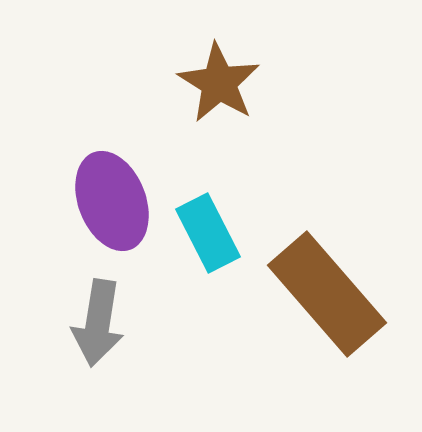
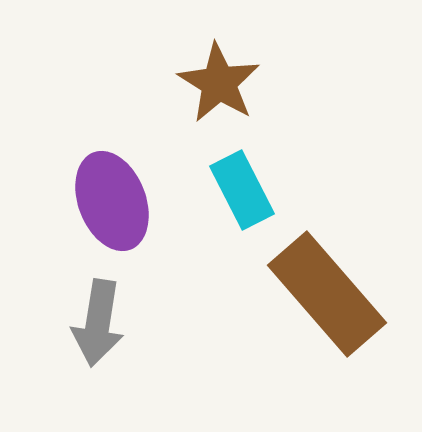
cyan rectangle: moved 34 px right, 43 px up
